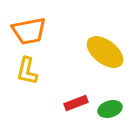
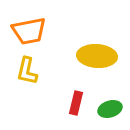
yellow ellipse: moved 8 px left, 4 px down; rotated 33 degrees counterclockwise
red rectangle: rotated 55 degrees counterclockwise
